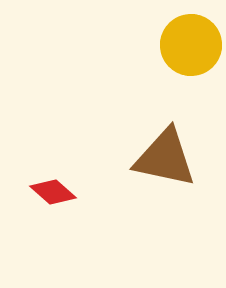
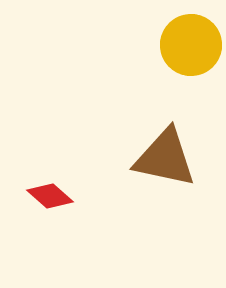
red diamond: moved 3 px left, 4 px down
